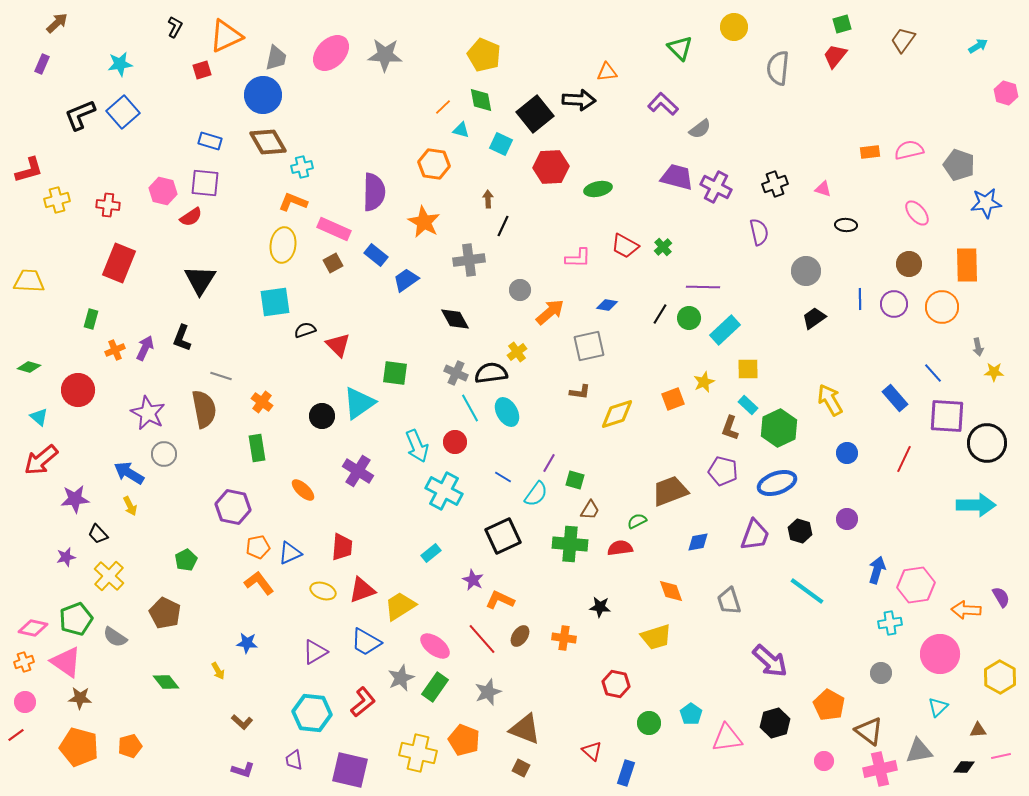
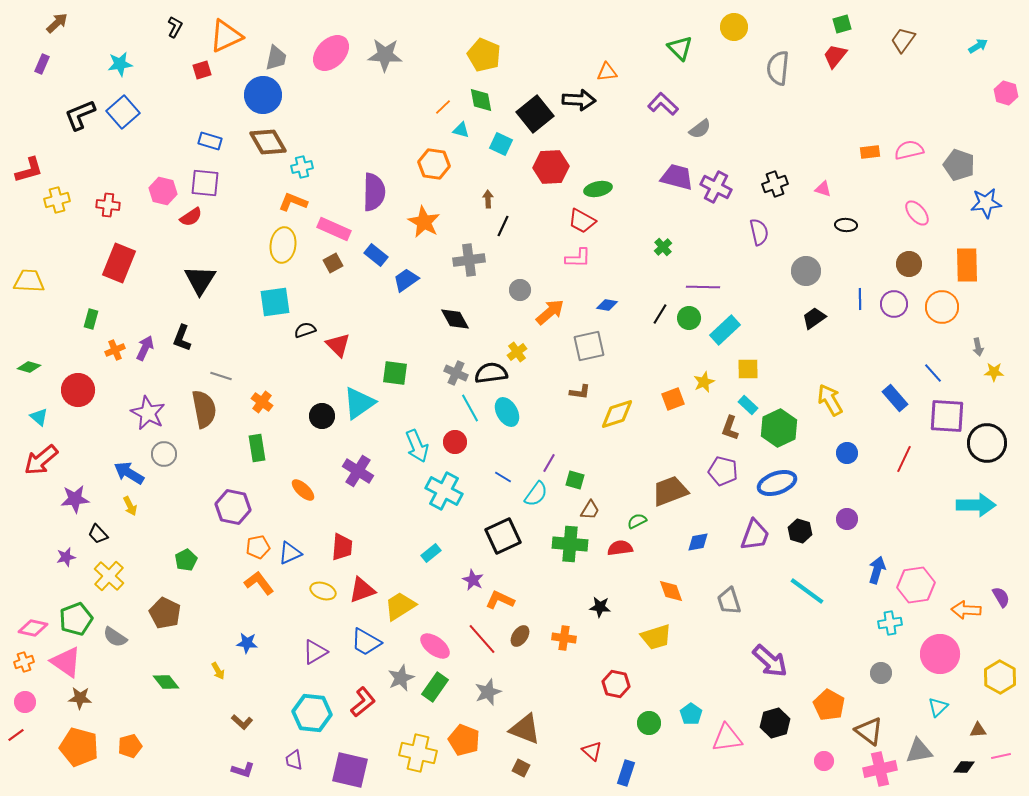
red trapezoid at (625, 246): moved 43 px left, 25 px up
